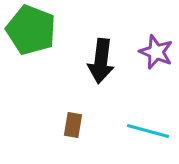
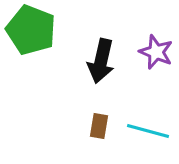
black arrow: rotated 6 degrees clockwise
brown rectangle: moved 26 px right, 1 px down
